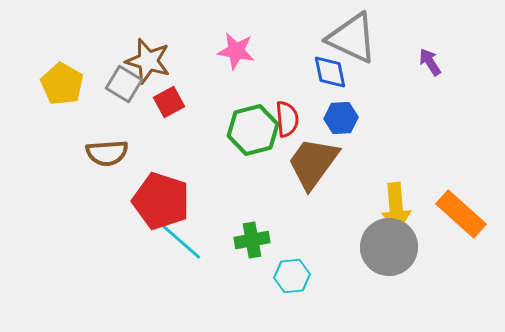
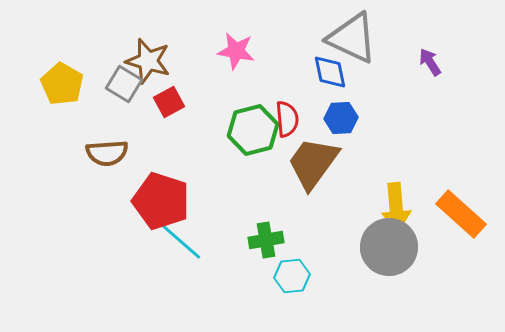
green cross: moved 14 px right
